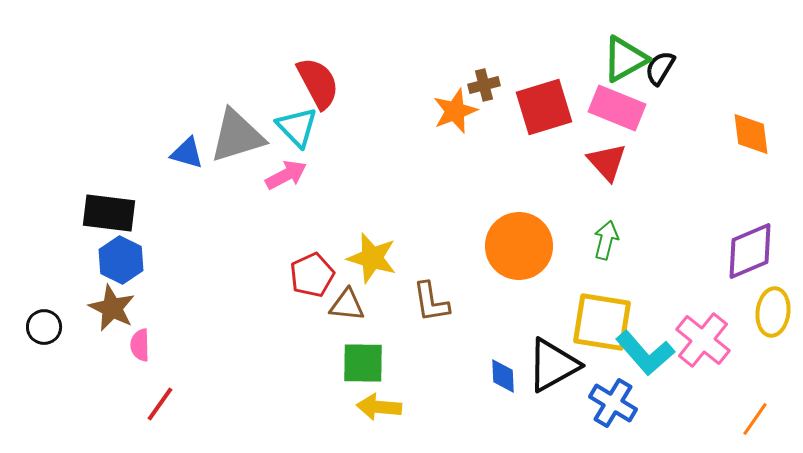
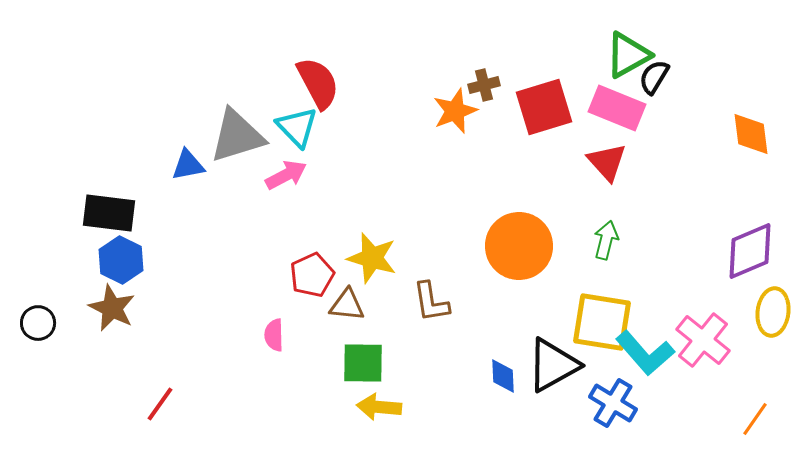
green triangle: moved 3 px right, 4 px up
black semicircle: moved 6 px left, 9 px down
blue triangle: moved 1 px right, 12 px down; rotated 27 degrees counterclockwise
black circle: moved 6 px left, 4 px up
pink semicircle: moved 134 px right, 10 px up
